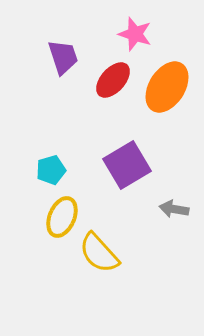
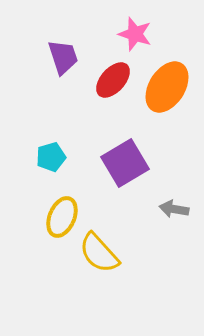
purple square: moved 2 px left, 2 px up
cyan pentagon: moved 13 px up
